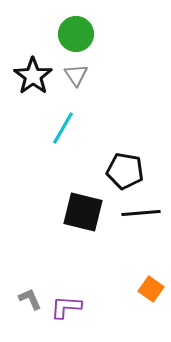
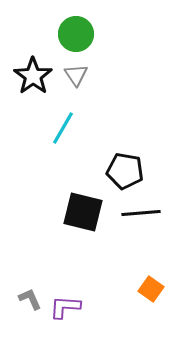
purple L-shape: moved 1 px left
